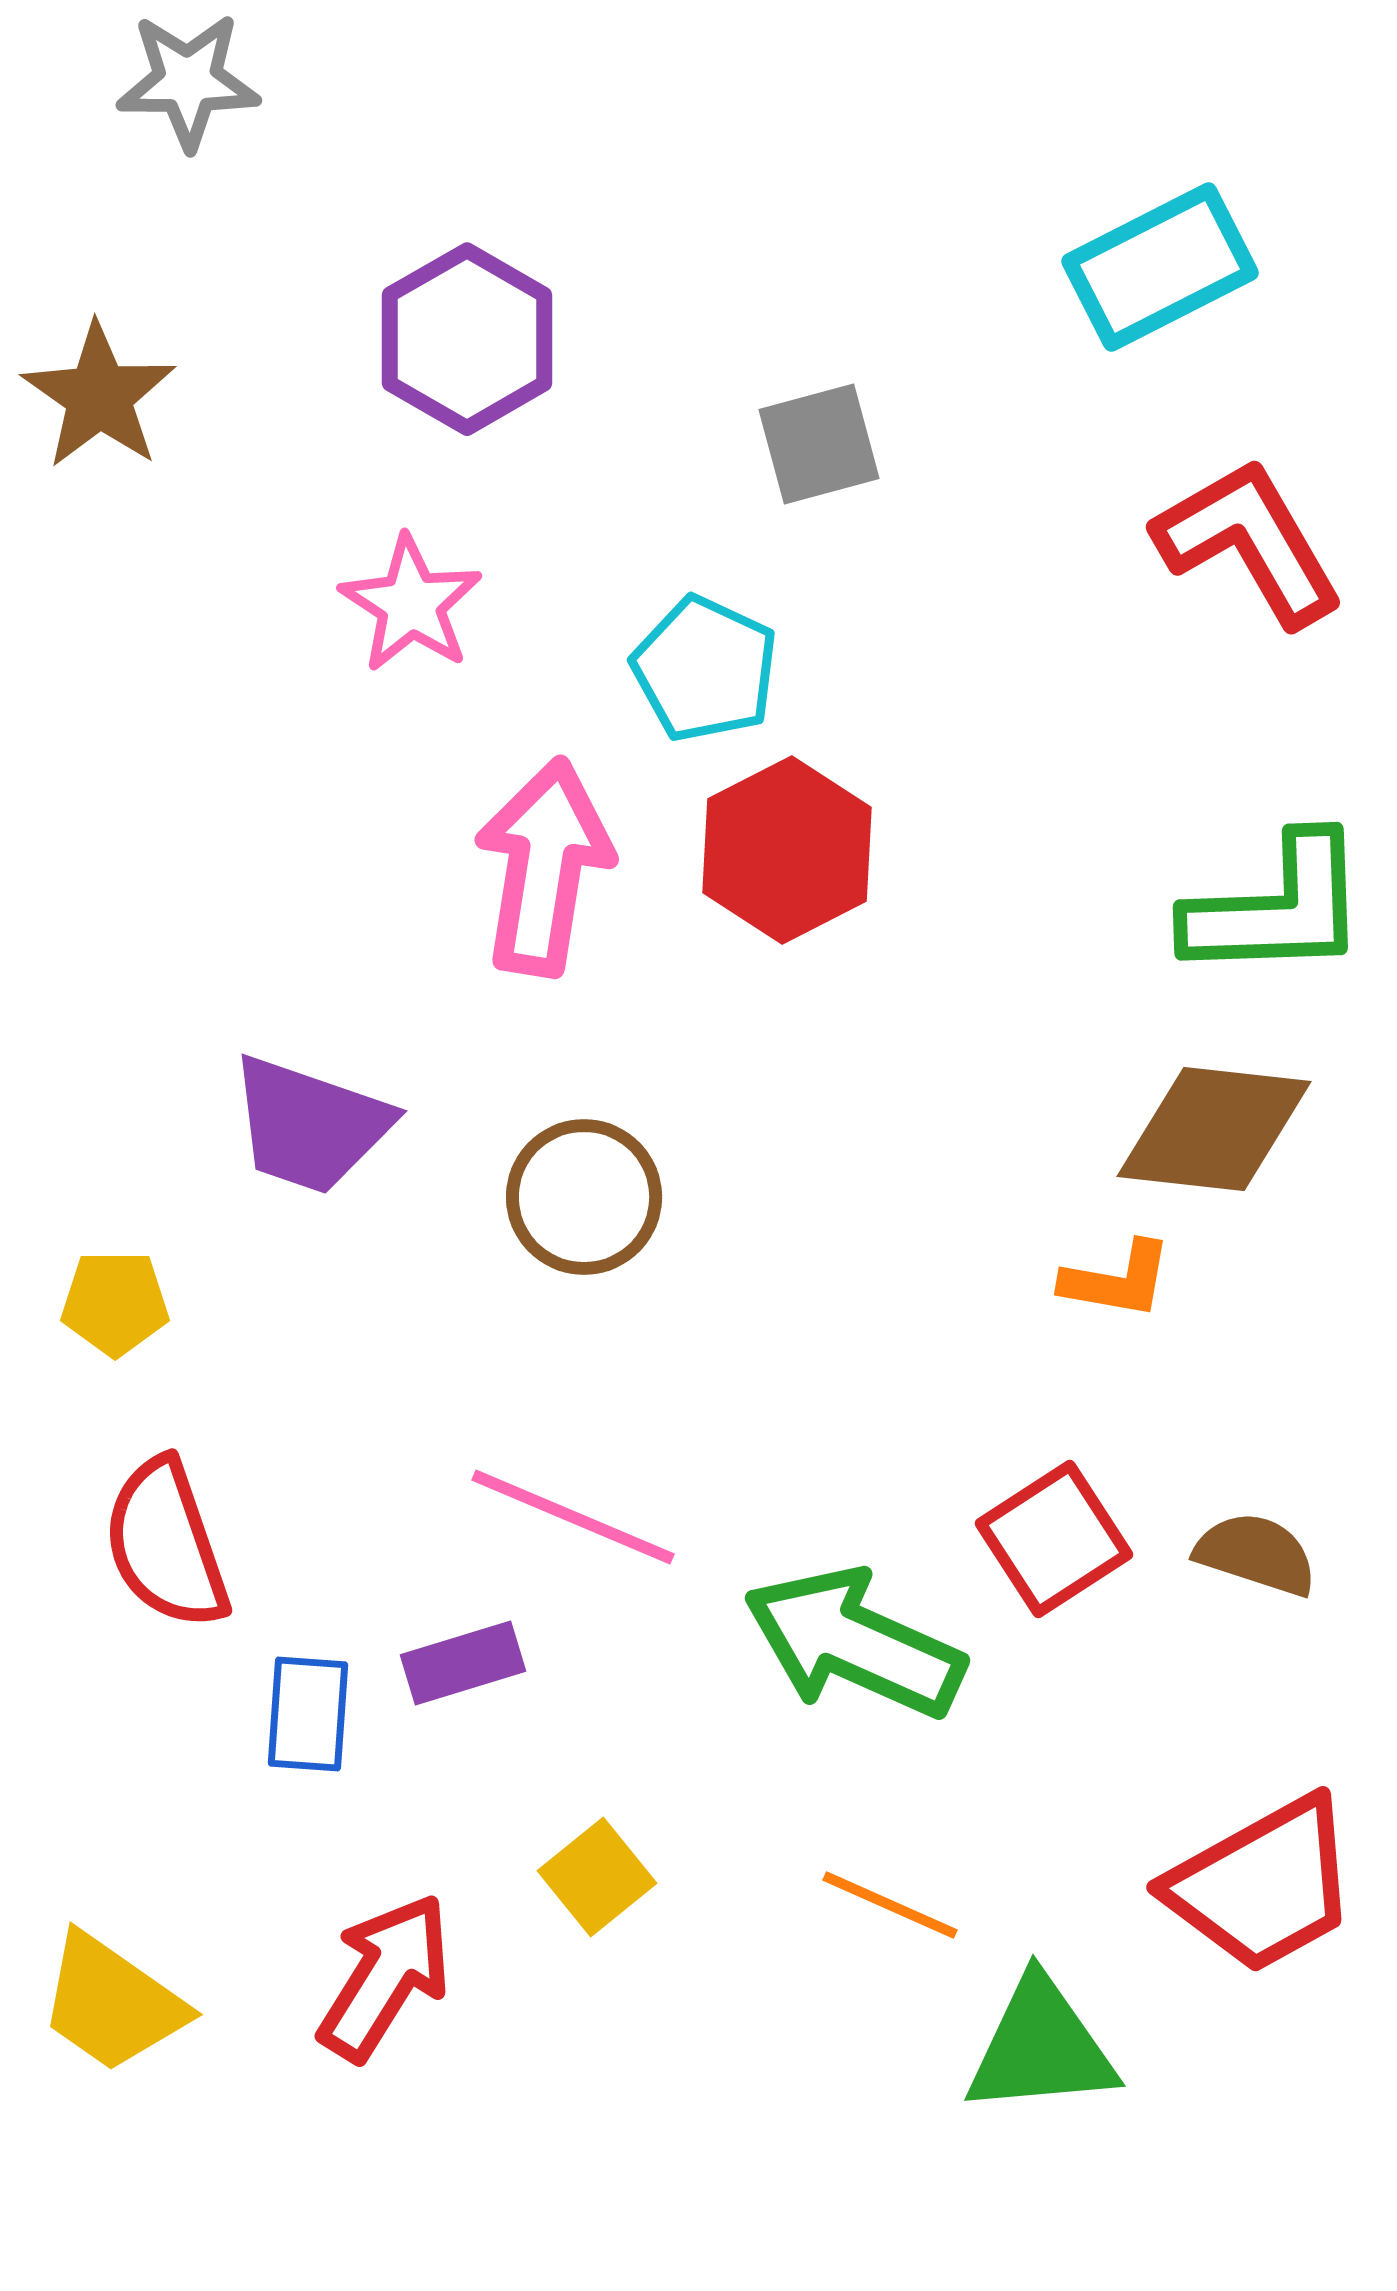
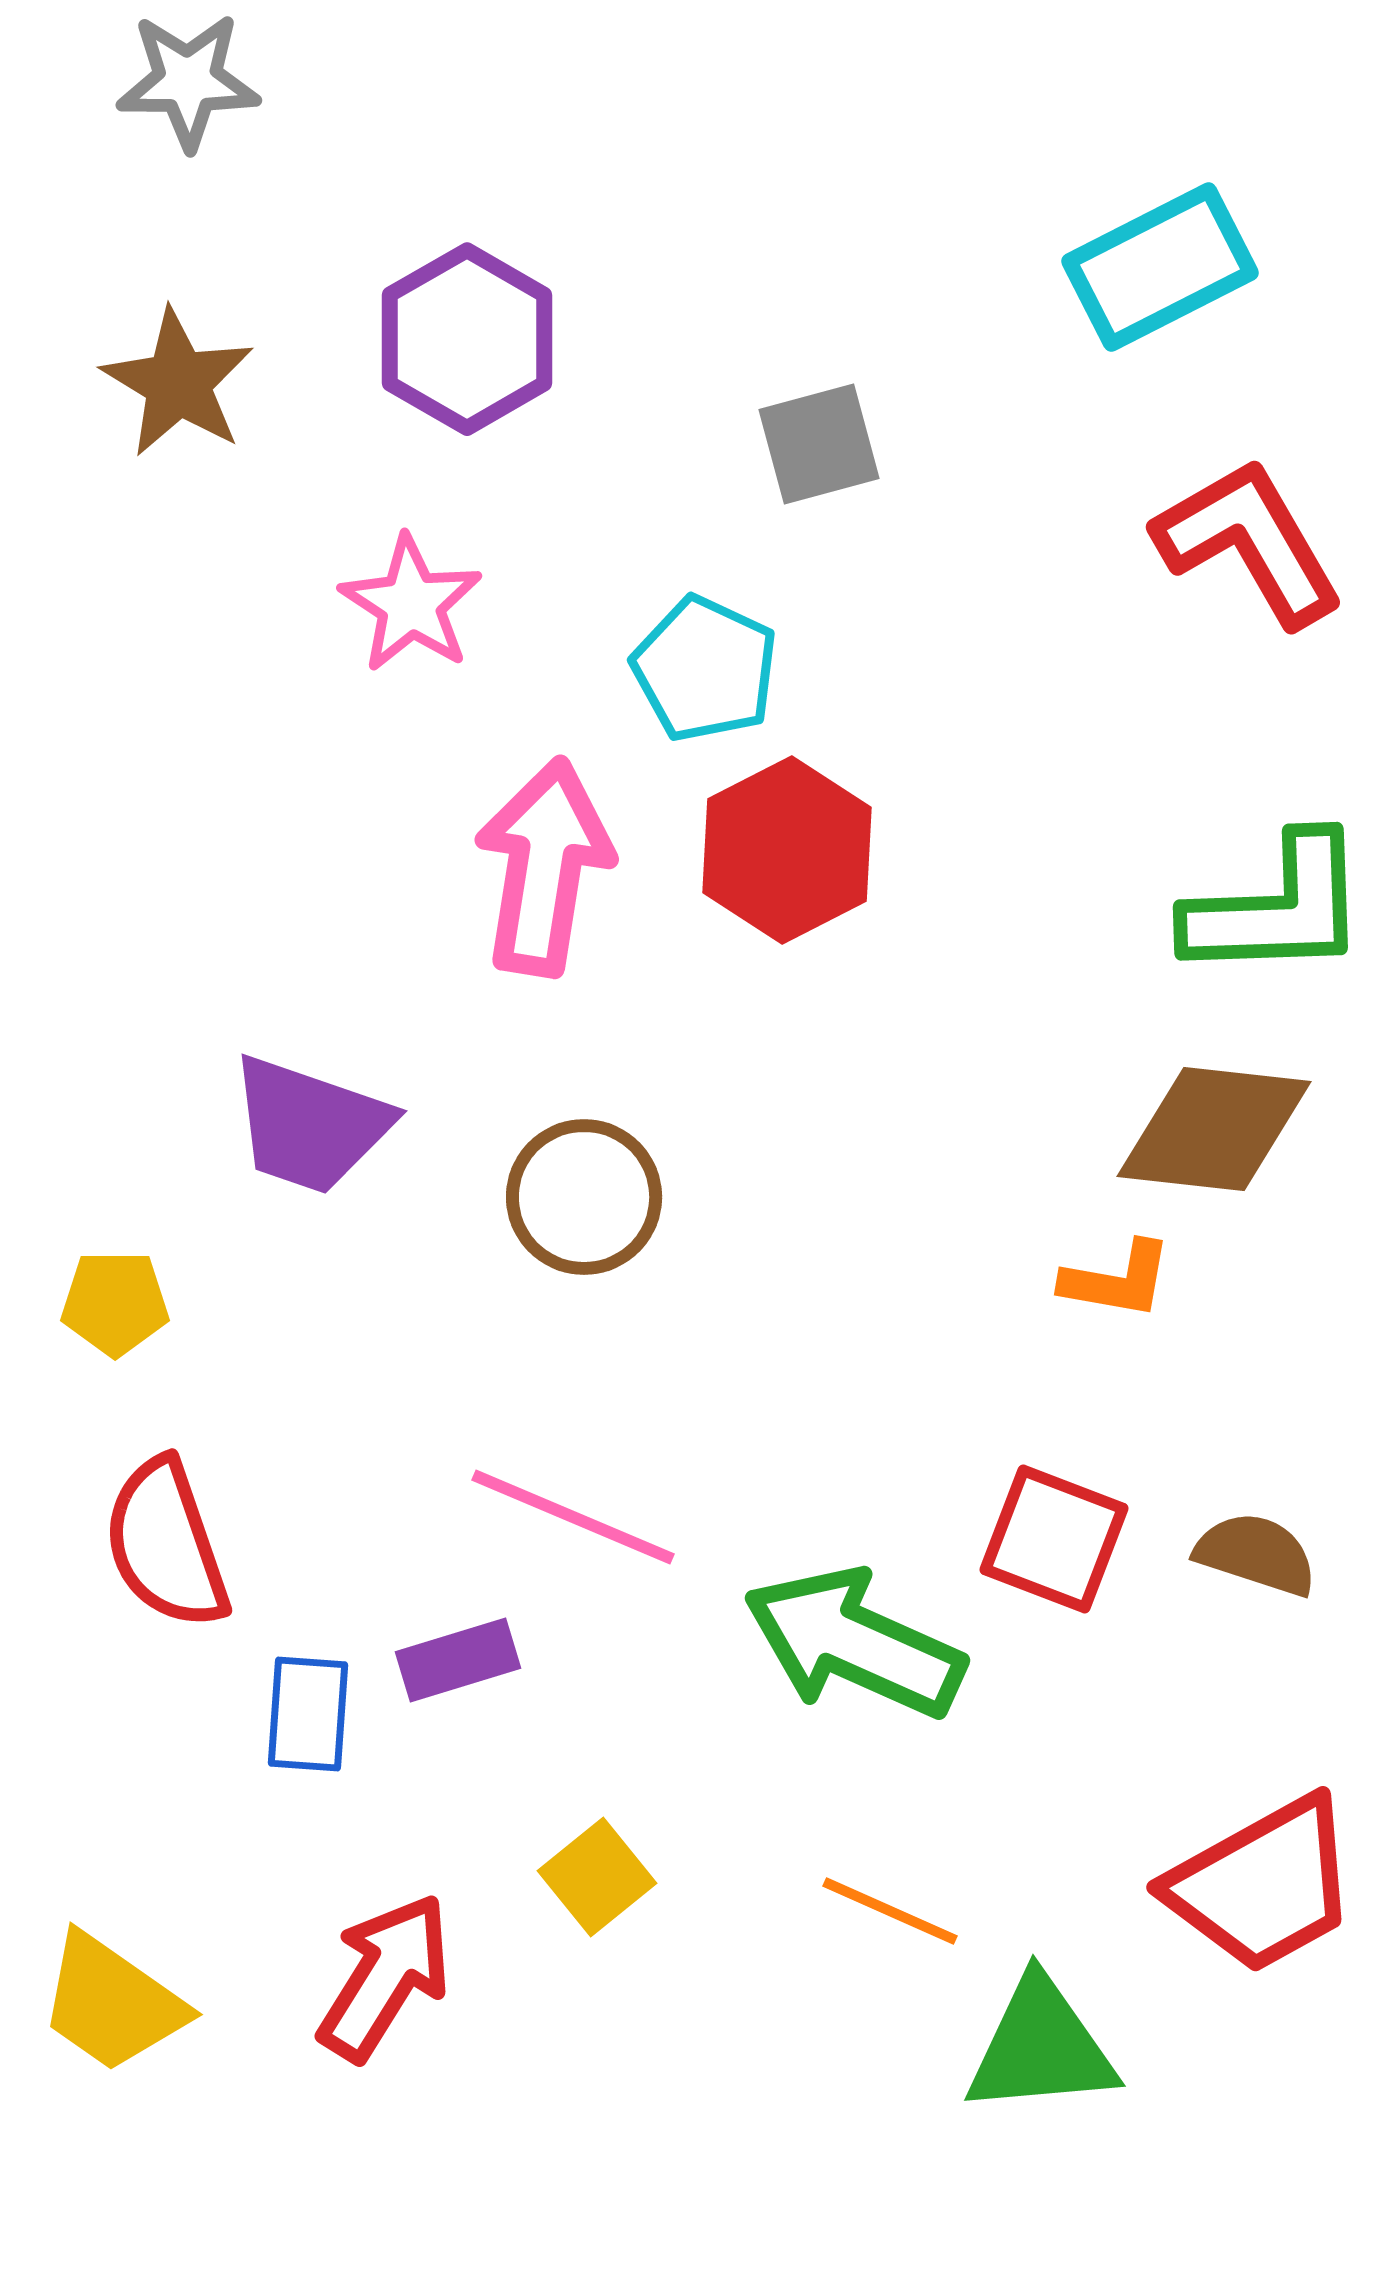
brown star: moved 79 px right, 13 px up; rotated 4 degrees counterclockwise
red square: rotated 36 degrees counterclockwise
purple rectangle: moved 5 px left, 3 px up
orange line: moved 6 px down
